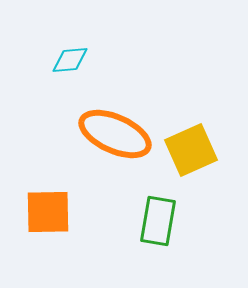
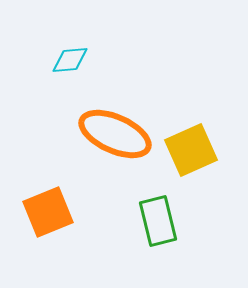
orange square: rotated 21 degrees counterclockwise
green rectangle: rotated 24 degrees counterclockwise
